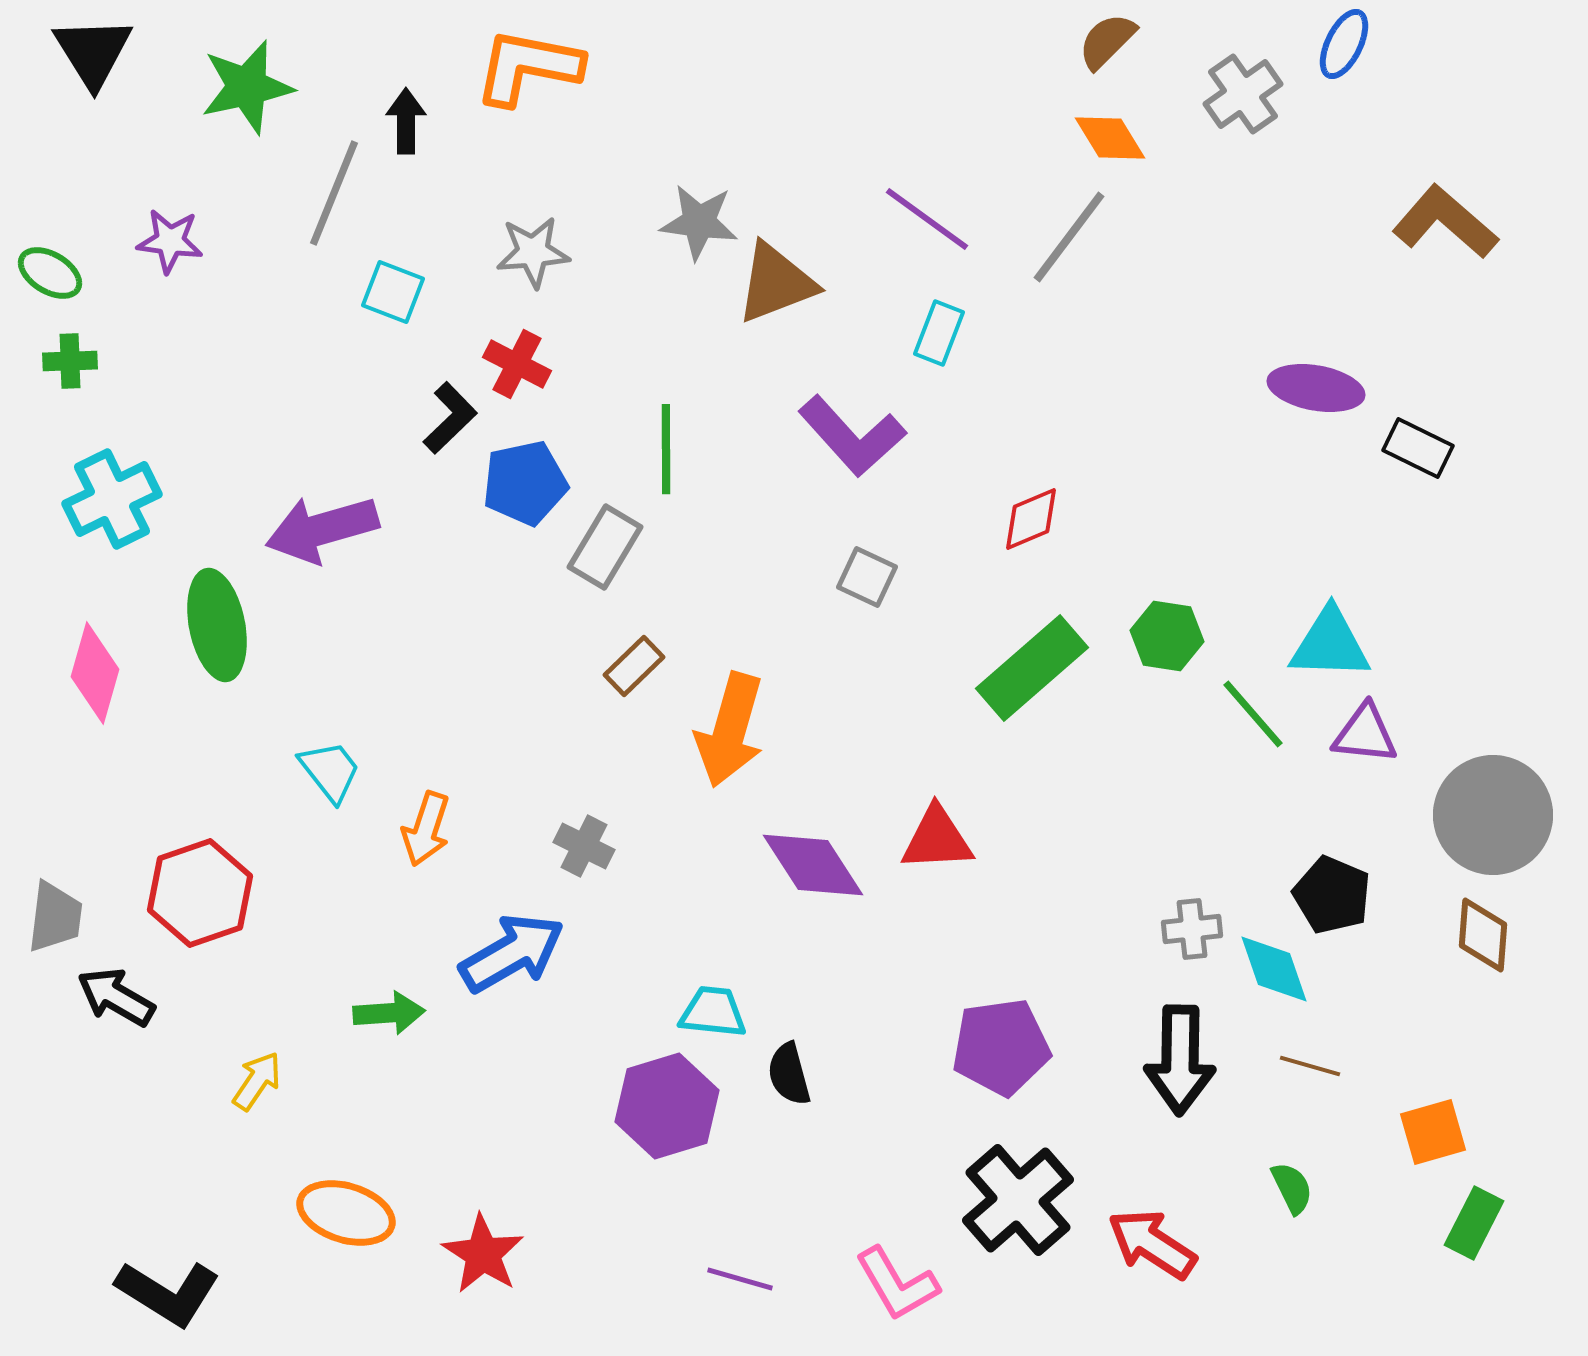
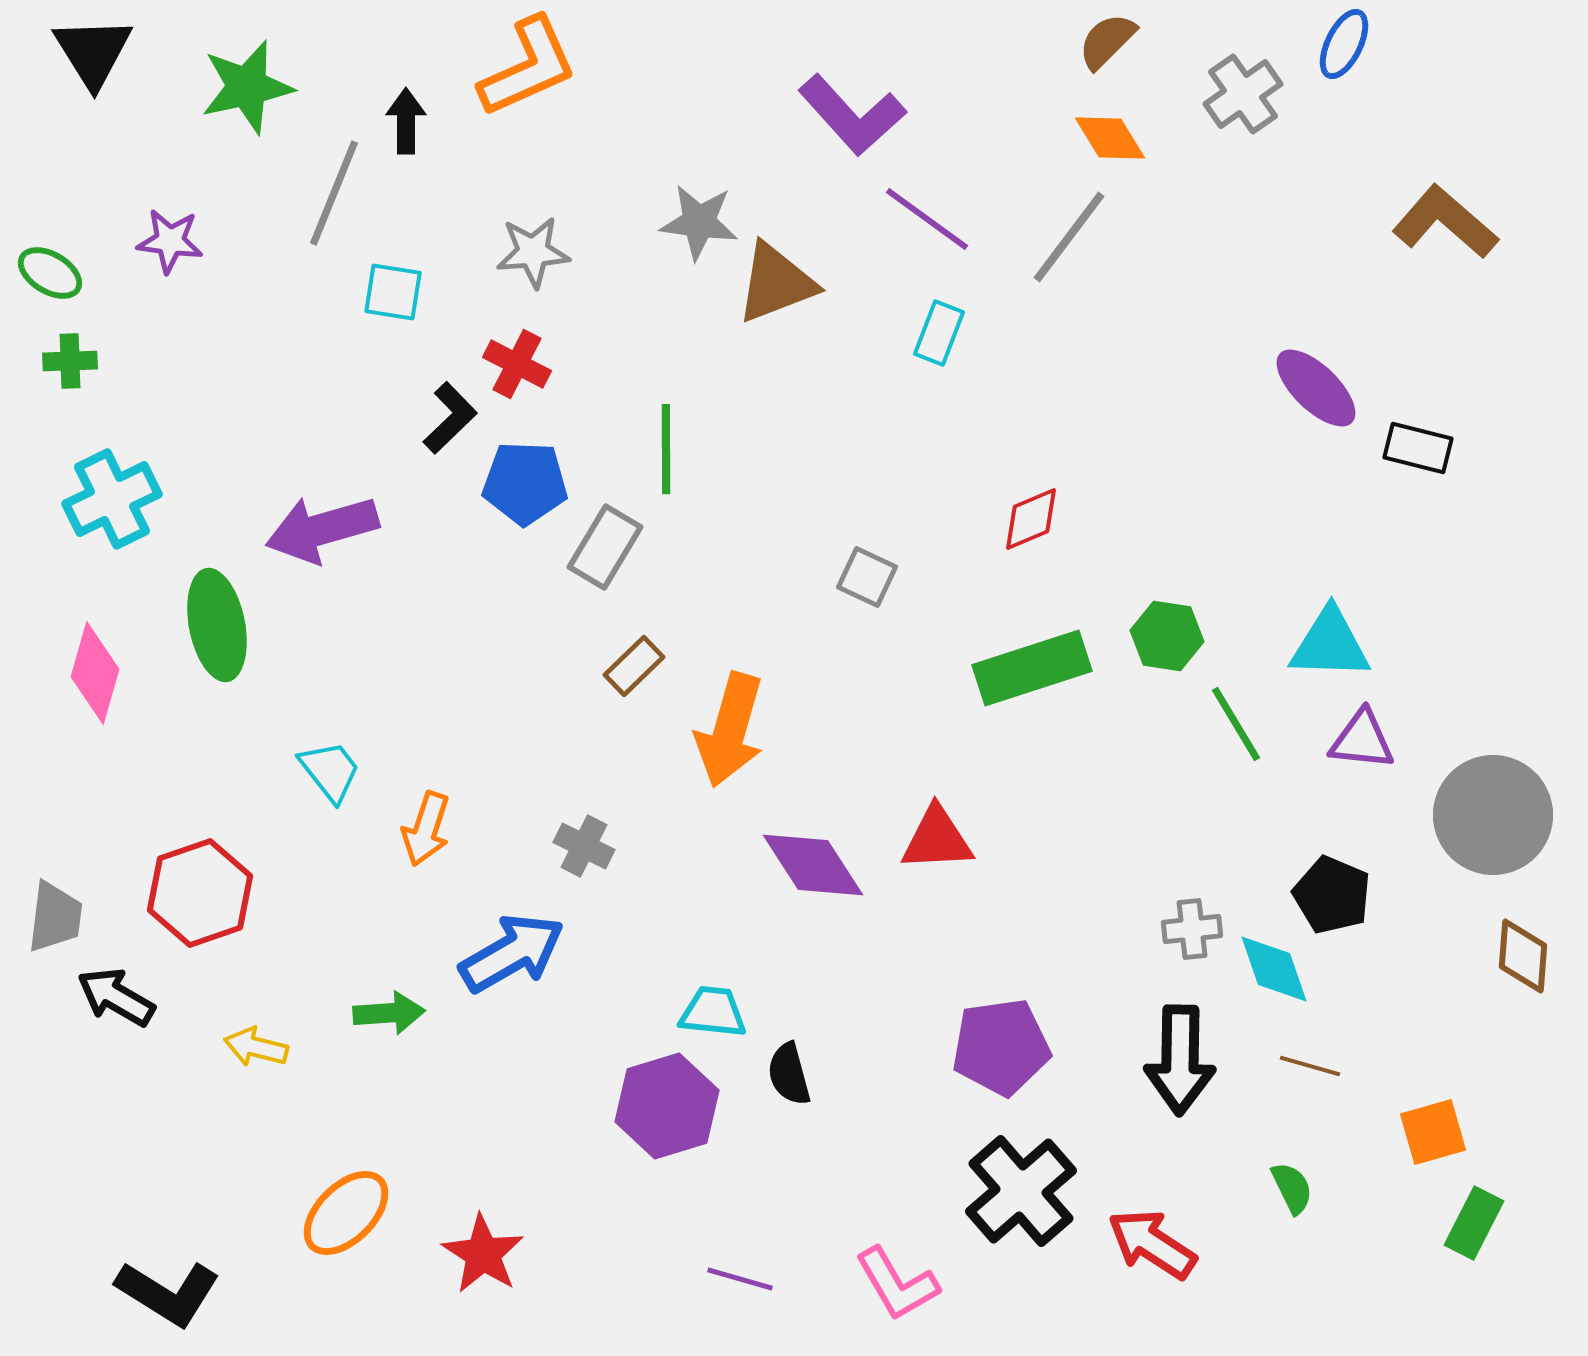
orange L-shape at (528, 67): rotated 145 degrees clockwise
cyan square at (393, 292): rotated 12 degrees counterclockwise
purple ellipse at (1316, 388): rotated 34 degrees clockwise
purple L-shape at (852, 436): moved 321 px up
black rectangle at (1418, 448): rotated 12 degrees counterclockwise
blue pentagon at (525, 483): rotated 14 degrees clockwise
green rectangle at (1032, 668): rotated 23 degrees clockwise
green line at (1253, 714): moved 17 px left, 10 px down; rotated 10 degrees clockwise
purple triangle at (1365, 734): moved 3 px left, 6 px down
brown diamond at (1483, 935): moved 40 px right, 21 px down
yellow arrow at (257, 1081): moved 1 px left, 34 px up; rotated 110 degrees counterclockwise
black cross at (1018, 1200): moved 3 px right, 9 px up
orange ellipse at (346, 1213): rotated 62 degrees counterclockwise
